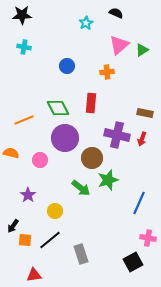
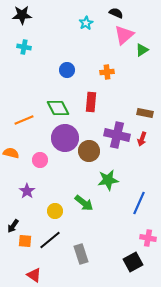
pink triangle: moved 5 px right, 10 px up
blue circle: moved 4 px down
red rectangle: moved 1 px up
brown circle: moved 3 px left, 7 px up
green star: rotated 10 degrees clockwise
green arrow: moved 3 px right, 15 px down
purple star: moved 1 px left, 4 px up
orange square: moved 1 px down
red triangle: rotated 42 degrees clockwise
